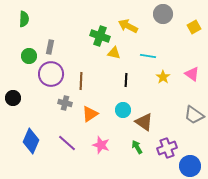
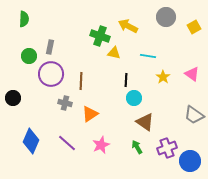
gray circle: moved 3 px right, 3 px down
cyan circle: moved 11 px right, 12 px up
brown triangle: moved 1 px right
pink star: rotated 30 degrees clockwise
blue circle: moved 5 px up
